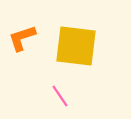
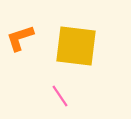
orange L-shape: moved 2 px left
